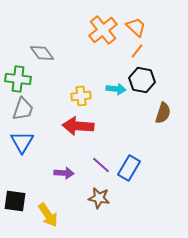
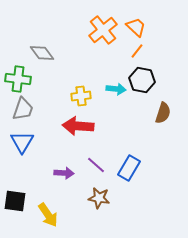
purple line: moved 5 px left
